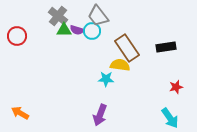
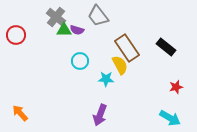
gray cross: moved 2 px left, 1 px down
cyan circle: moved 12 px left, 30 px down
red circle: moved 1 px left, 1 px up
black rectangle: rotated 48 degrees clockwise
yellow semicircle: rotated 54 degrees clockwise
orange arrow: rotated 18 degrees clockwise
cyan arrow: rotated 25 degrees counterclockwise
